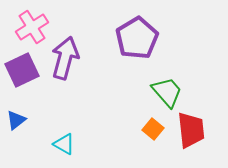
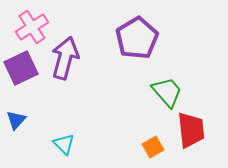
purple square: moved 1 px left, 2 px up
blue triangle: rotated 10 degrees counterclockwise
orange square: moved 18 px down; rotated 20 degrees clockwise
cyan triangle: rotated 15 degrees clockwise
